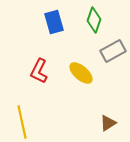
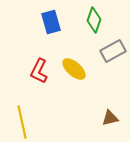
blue rectangle: moved 3 px left
yellow ellipse: moved 7 px left, 4 px up
brown triangle: moved 2 px right, 5 px up; rotated 18 degrees clockwise
